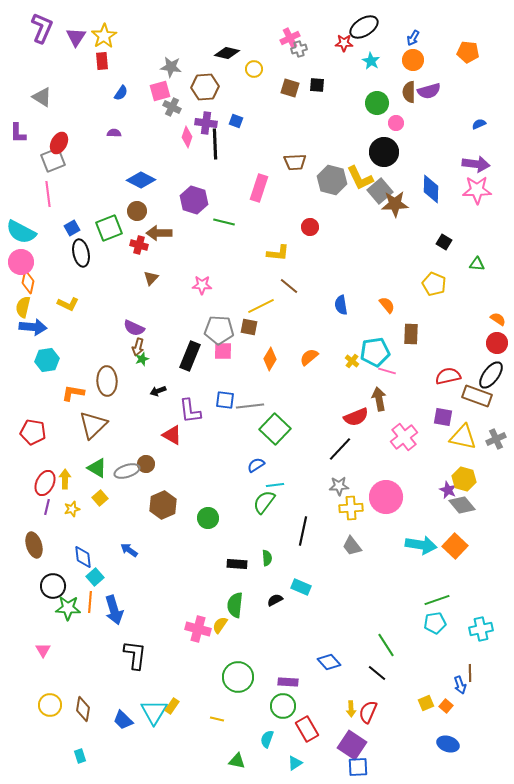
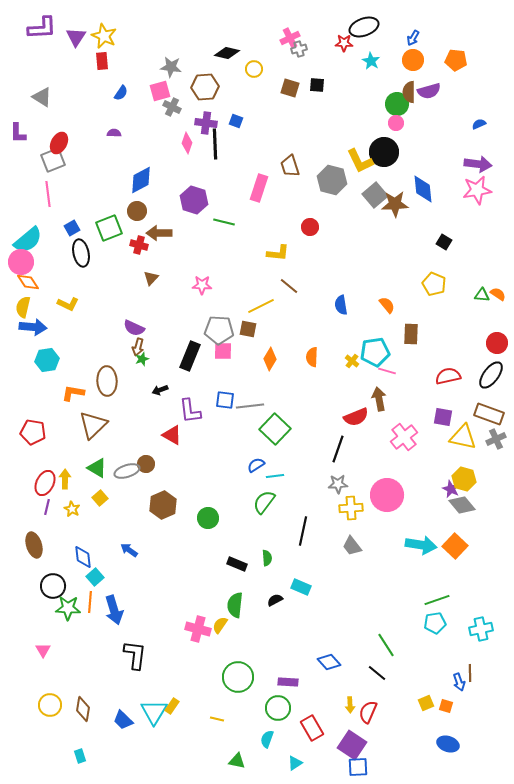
black ellipse at (364, 27): rotated 12 degrees clockwise
purple L-shape at (42, 28): rotated 64 degrees clockwise
yellow star at (104, 36): rotated 15 degrees counterclockwise
orange pentagon at (468, 52): moved 12 px left, 8 px down
green circle at (377, 103): moved 20 px right, 1 px down
pink diamond at (187, 137): moved 6 px down
brown trapezoid at (295, 162): moved 5 px left, 4 px down; rotated 75 degrees clockwise
purple arrow at (476, 164): moved 2 px right
yellow L-shape at (360, 178): moved 17 px up
blue diamond at (141, 180): rotated 56 degrees counterclockwise
blue diamond at (431, 189): moved 8 px left; rotated 8 degrees counterclockwise
pink star at (477, 190): rotated 8 degrees counterclockwise
gray square at (380, 191): moved 5 px left, 4 px down
cyan semicircle at (21, 232): moved 7 px right, 8 px down; rotated 68 degrees counterclockwise
green triangle at (477, 264): moved 5 px right, 31 px down
orange diamond at (28, 282): rotated 45 degrees counterclockwise
orange semicircle at (498, 319): moved 25 px up
brown square at (249, 327): moved 1 px left, 2 px down
orange semicircle at (309, 357): moved 3 px right; rotated 48 degrees counterclockwise
black arrow at (158, 391): moved 2 px right, 1 px up
brown rectangle at (477, 396): moved 12 px right, 18 px down
black line at (340, 449): moved 2 px left; rotated 24 degrees counterclockwise
cyan line at (275, 485): moved 9 px up
gray star at (339, 486): moved 1 px left, 2 px up
purple star at (448, 490): moved 3 px right, 1 px up
pink circle at (386, 497): moved 1 px right, 2 px up
yellow star at (72, 509): rotated 28 degrees counterclockwise
black rectangle at (237, 564): rotated 18 degrees clockwise
blue arrow at (460, 685): moved 1 px left, 3 px up
green circle at (283, 706): moved 5 px left, 2 px down
orange square at (446, 706): rotated 24 degrees counterclockwise
yellow arrow at (351, 709): moved 1 px left, 4 px up
red rectangle at (307, 729): moved 5 px right, 1 px up
